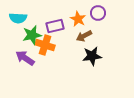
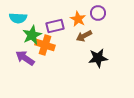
green star: rotated 12 degrees counterclockwise
black star: moved 6 px right, 2 px down
